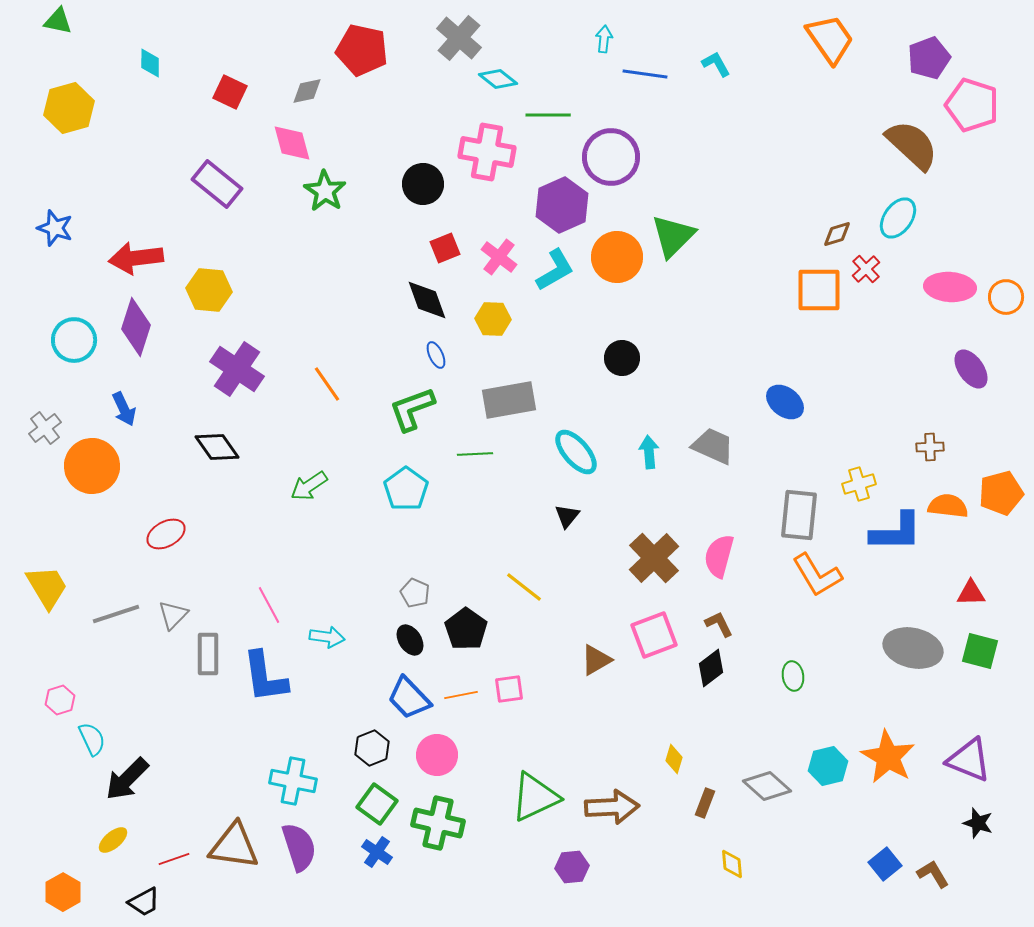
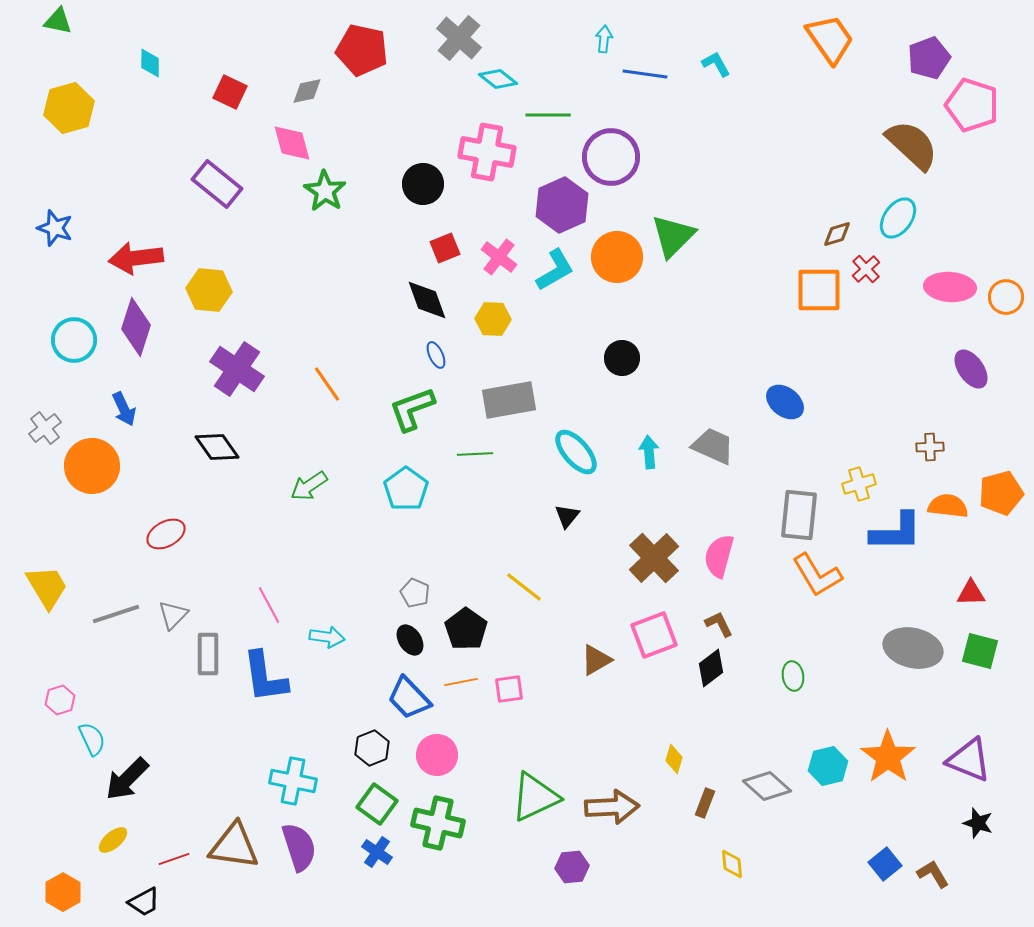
orange line at (461, 695): moved 13 px up
orange star at (888, 757): rotated 6 degrees clockwise
